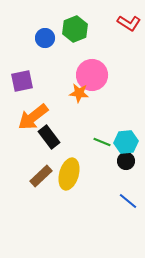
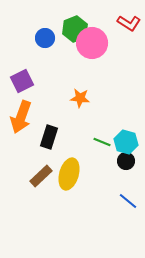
pink circle: moved 32 px up
purple square: rotated 15 degrees counterclockwise
orange star: moved 1 px right, 5 px down
orange arrow: moved 12 px left; rotated 32 degrees counterclockwise
black rectangle: rotated 55 degrees clockwise
cyan hexagon: rotated 20 degrees clockwise
